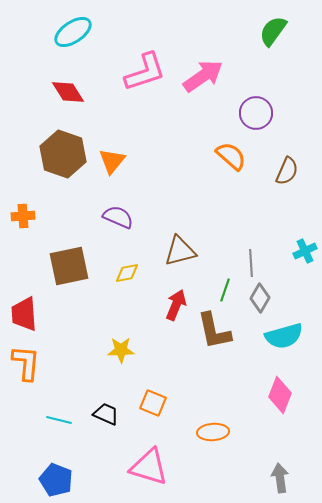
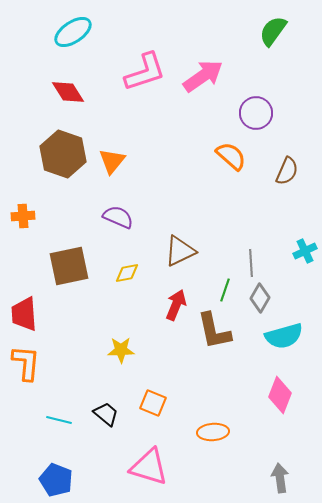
brown triangle: rotated 12 degrees counterclockwise
black trapezoid: rotated 16 degrees clockwise
